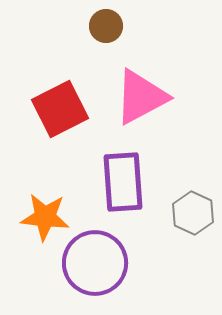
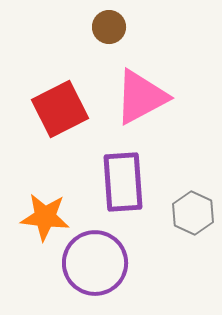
brown circle: moved 3 px right, 1 px down
